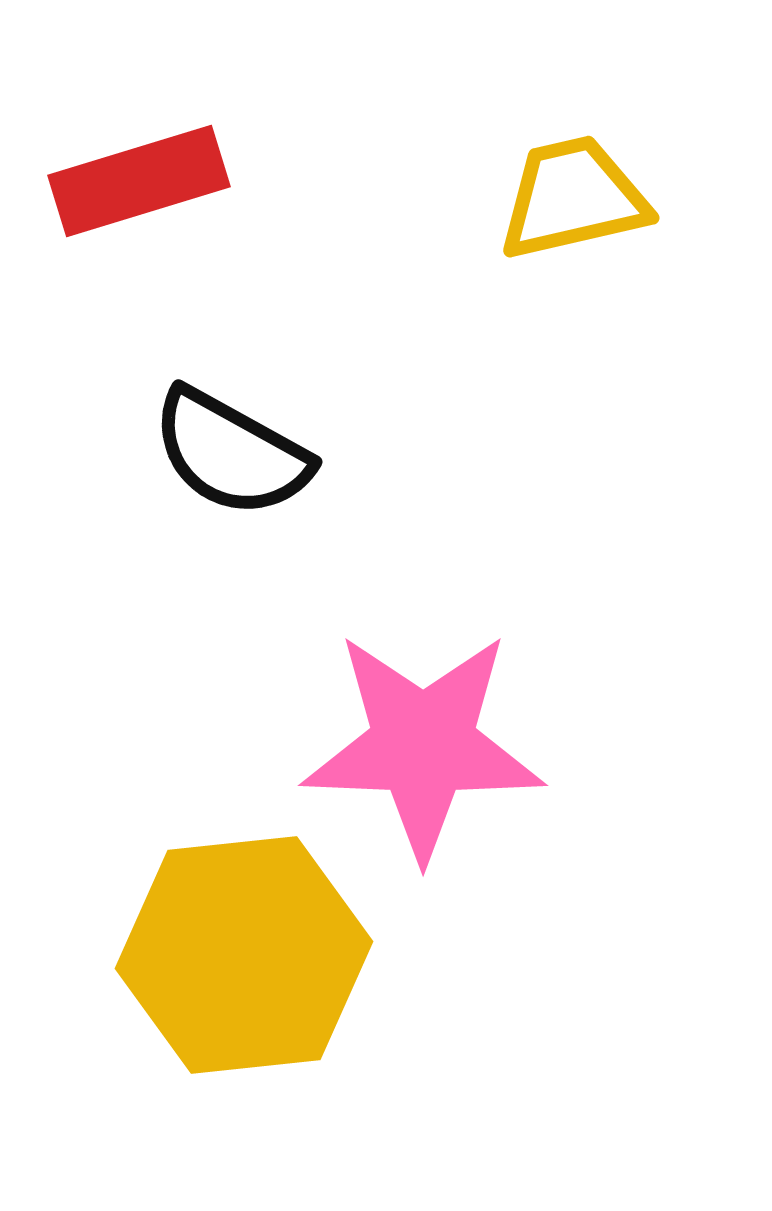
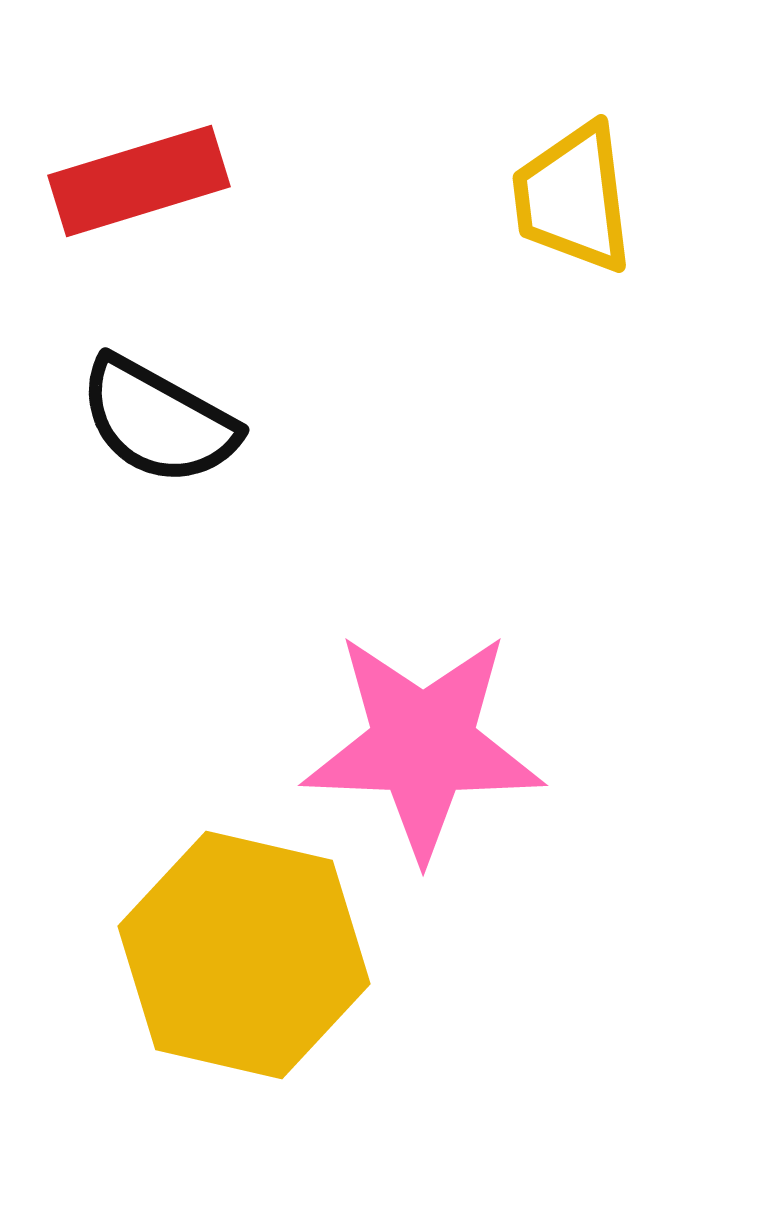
yellow trapezoid: rotated 84 degrees counterclockwise
black semicircle: moved 73 px left, 32 px up
yellow hexagon: rotated 19 degrees clockwise
